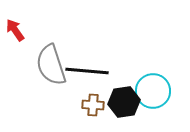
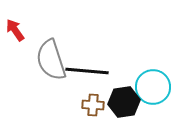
gray semicircle: moved 5 px up
cyan circle: moved 4 px up
